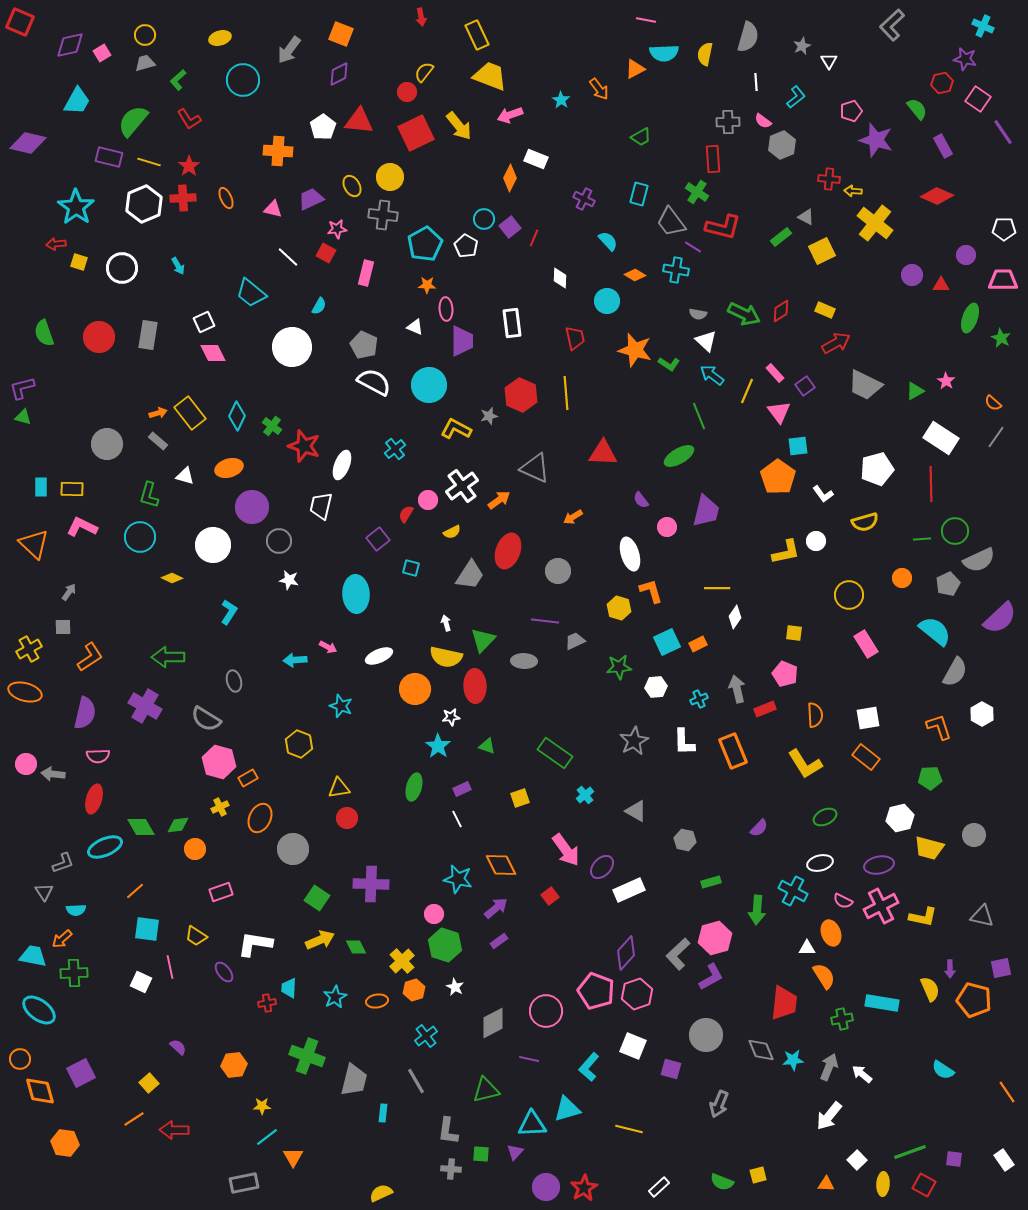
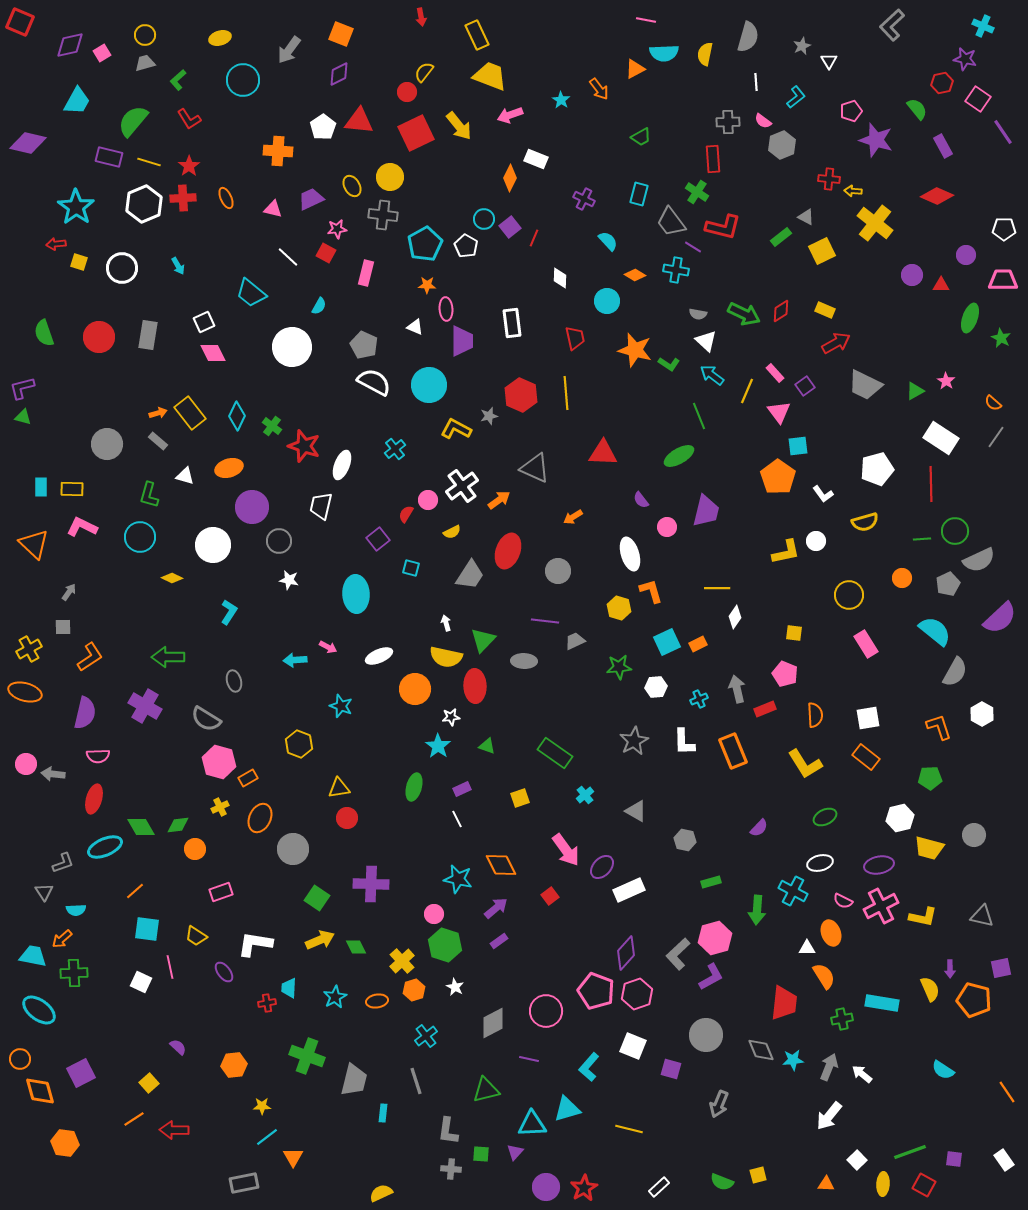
gray line at (416, 1081): rotated 12 degrees clockwise
